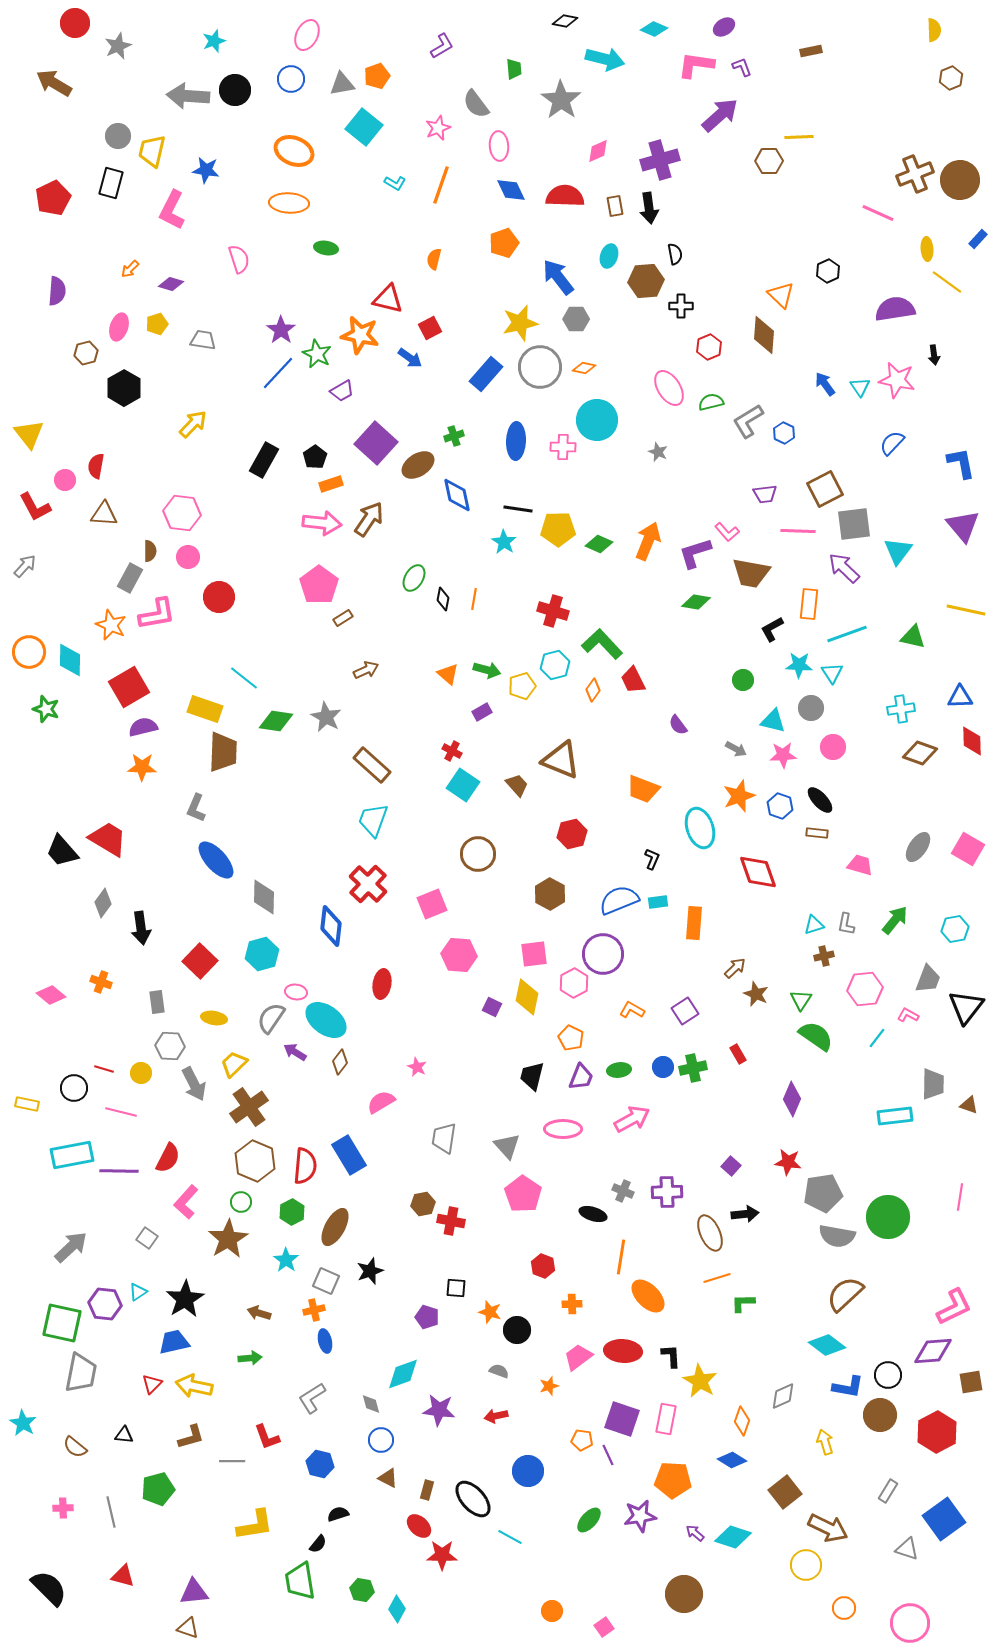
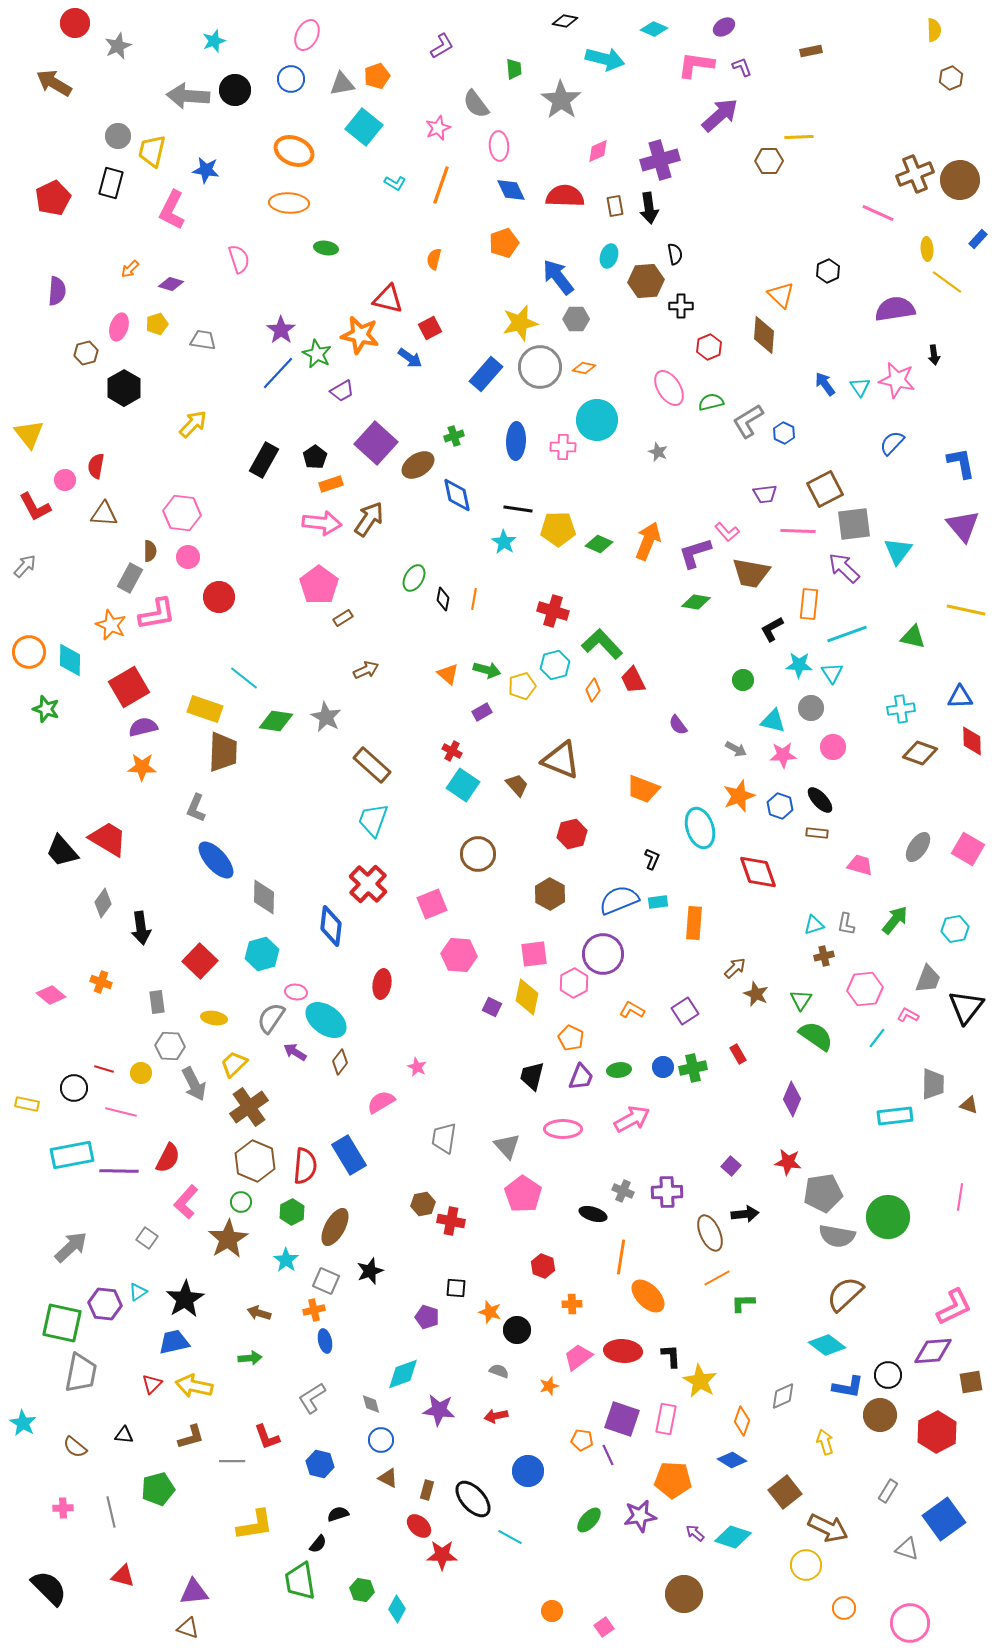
orange line at (717, 1278): rotated 12 degrees counterclockwise
